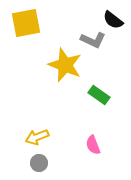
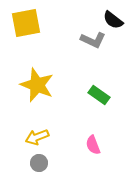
yellow star: moved 28 px left, 20 px down
